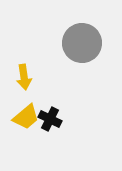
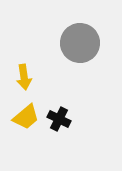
gray circle: moved 2 px left
black cross: moved 9 px right
